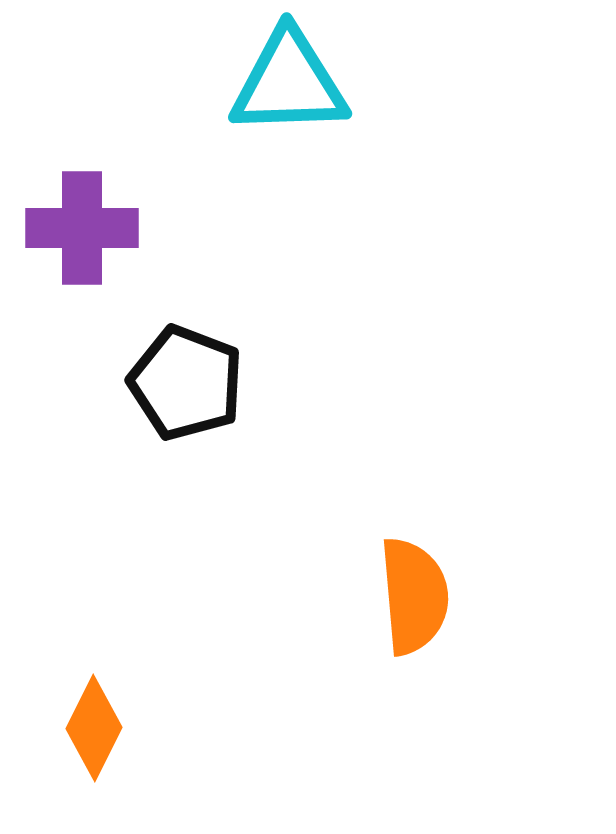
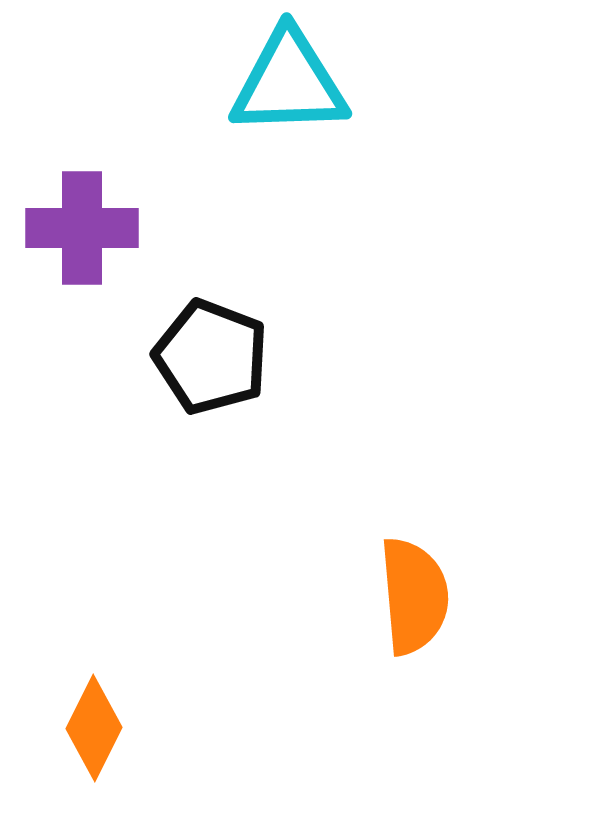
black pentagon: moved 25 px right, 26 px up
